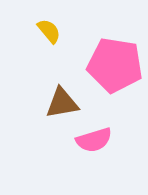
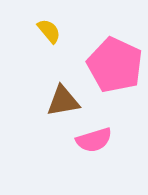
pink pentagon: rotated 16 degrees clockwise
brown triangle: moved 1 px right, 2 px up
